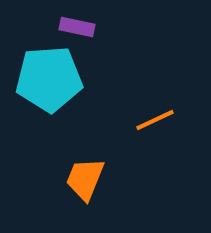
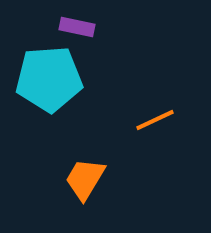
orange trapezoid: rotated 9 degrees clockwise
